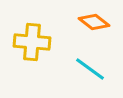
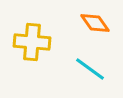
orange diamond: moved 1 px right, 1 px down; rotated 16 degrees clockwise
